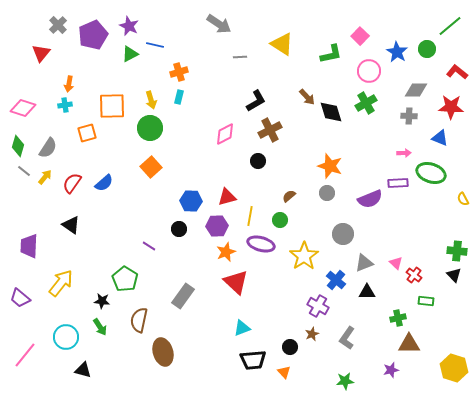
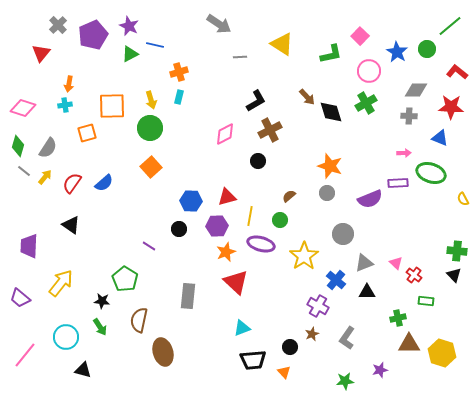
gray rectangle at (183, 296): moved 5 px right; rotated 30 degrees counterclockwise
yellow hexagon at (454, 368): moved 12 px left, 15 px up
purple star at (391, 370): moved 11 px left
